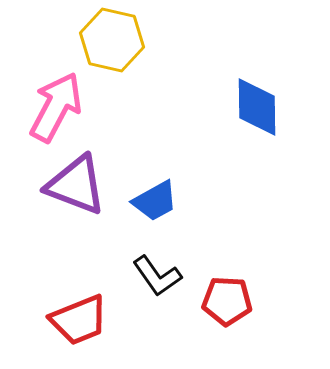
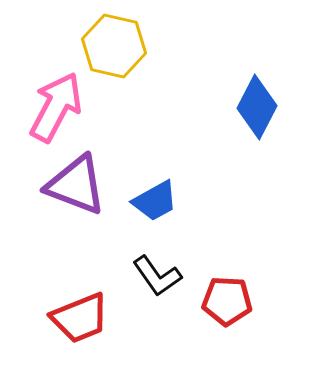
yellow hexagon: moved 2 px right, 6 px down
blue diamond: rotated 28 degrees clockwise
red trapezoid: moved 1 px right, 2 px up
